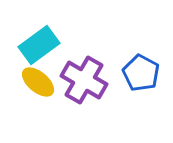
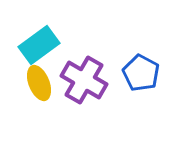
yellow ellipse: moved 1 px right, 1 px down; rotated 28 degrees clockwise
